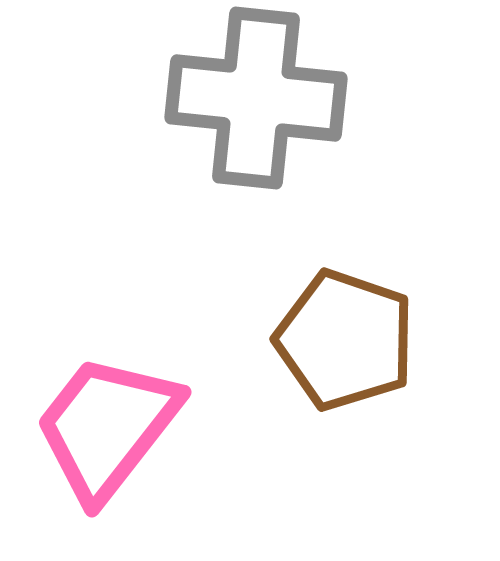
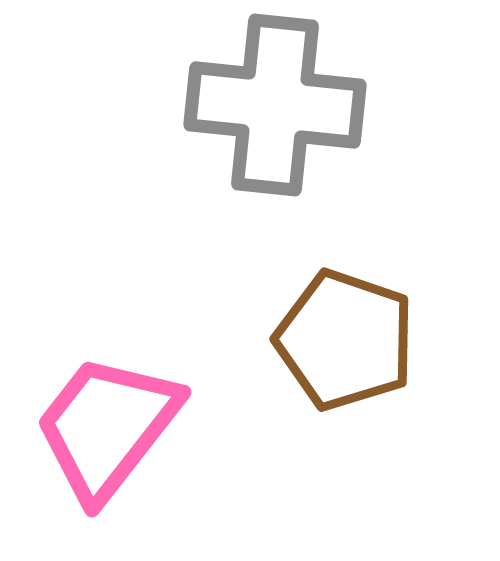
gray cross: moved 19 px right, 7 px down
